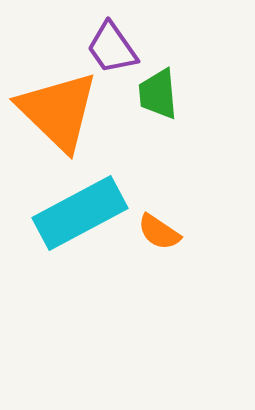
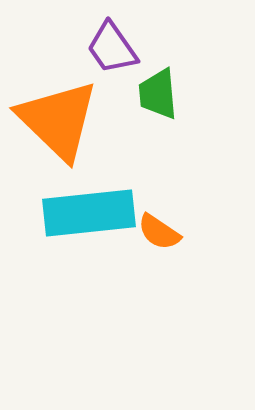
orange triangle: moved 9 px down
cyan rectangle: moved 9 px right; rotated 22 degrees clockwise
